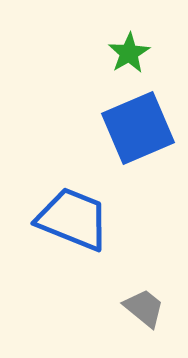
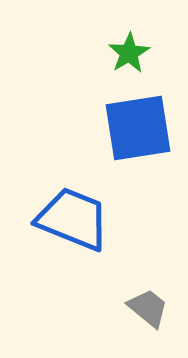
blue square: rotated 14 degrees clockwise
gray trapezoid: moved 4 px right
